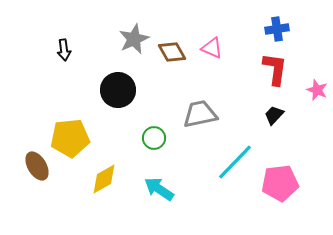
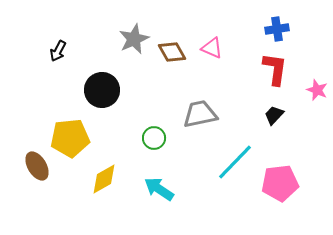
black arrow: moved 6 px left, 1 px down; rotated 35 degrees clockwise
black circle: moved 16 px left
